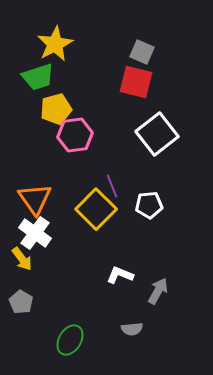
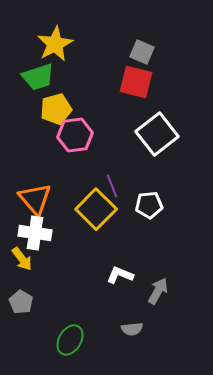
orange triangle: rotated 6 degrees counterclockwise
white cross: rotated 28 degrees counterclockwise
